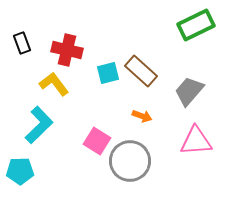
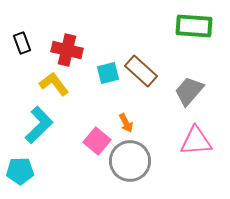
green rectangle: moved 2 px left, 1 px down; rotated 30 degrees clockwise
orange arrow: moved 16 px left, 7 px down; rotated 42 degrees clockwise
pink square: rotated 8 degrees clockwise
